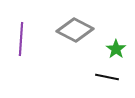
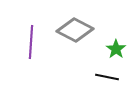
purple line: moved 10 px right, 3 px down
